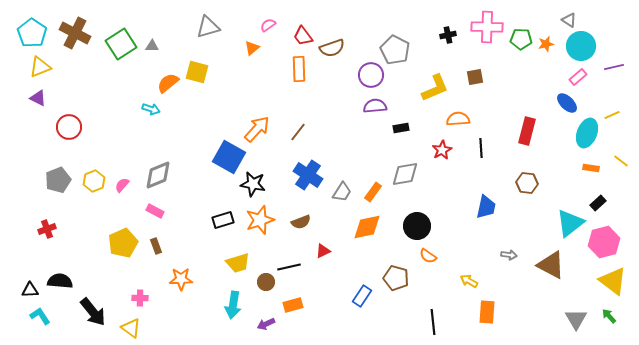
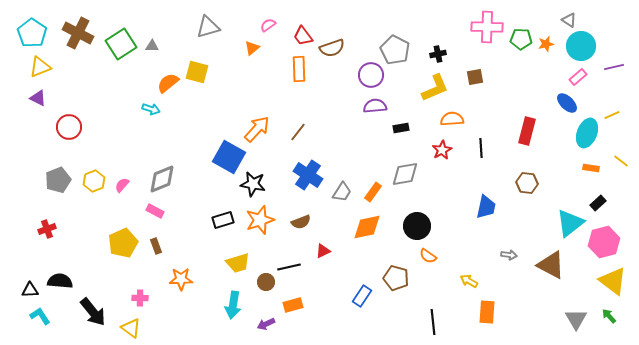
brown cross at (75, 33): moved 3 px right
black cross at (448, 35): moved 10 px left, 19 px down
orange semicircle at (458, 119): moved 6 px left
gray diamond at (158, 175): moved 4 px right, 4 px down
